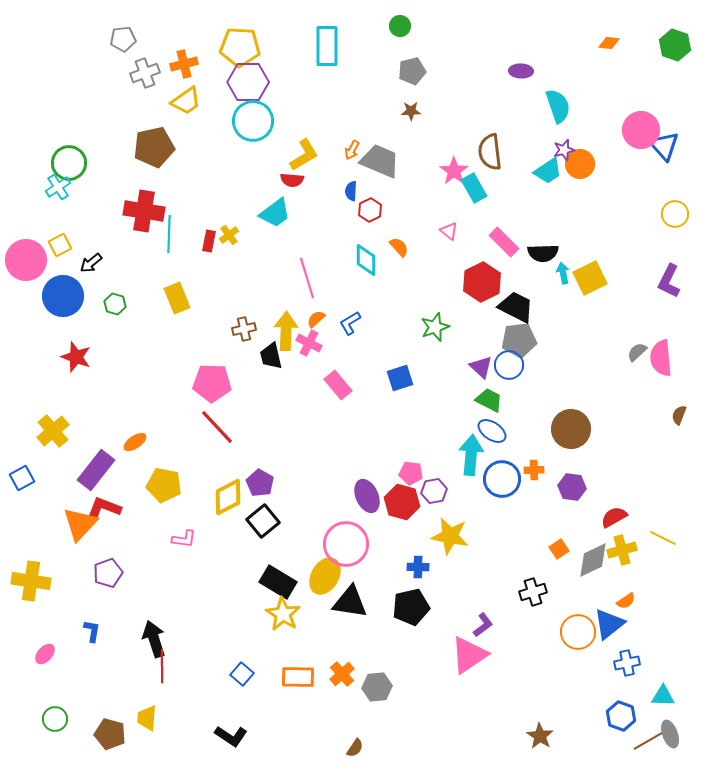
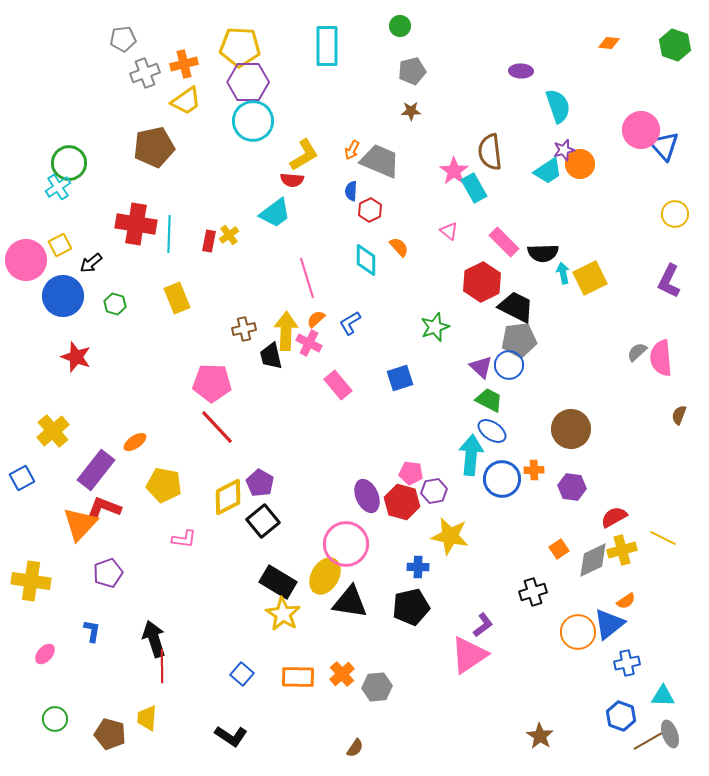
red cross at (144, 211): moved 8 px left, 13 px down
